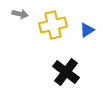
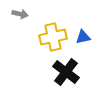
yellow cross: moved 12 px down
blue triangle: moved 4 px left, 7 px down; rotated 21 degrees clockwise
